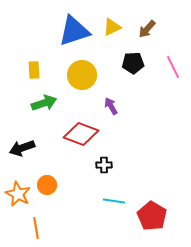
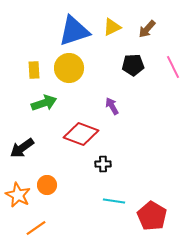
black pentagon: moved 2 px down
yellow circle: moved 13 px left, 7 px up
purple arrow: moved 1 px right
black arrow: rotated 15 degrees counterclockwise
black cross: moved 1 px left, 1 px up
orange star: moved 1 px down
orange line: rotated 65 degrees clockwise
